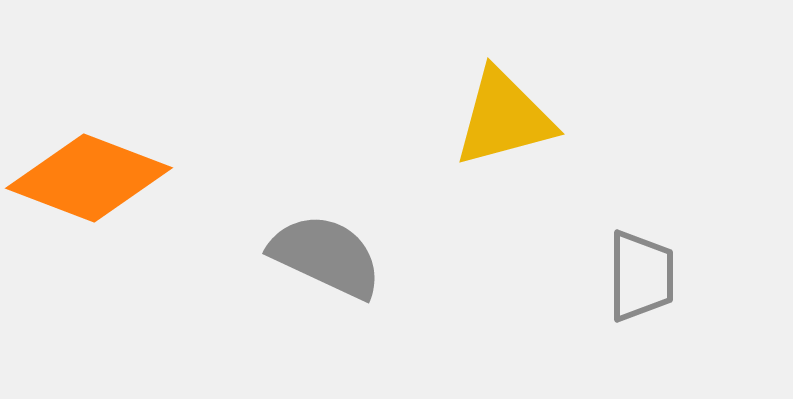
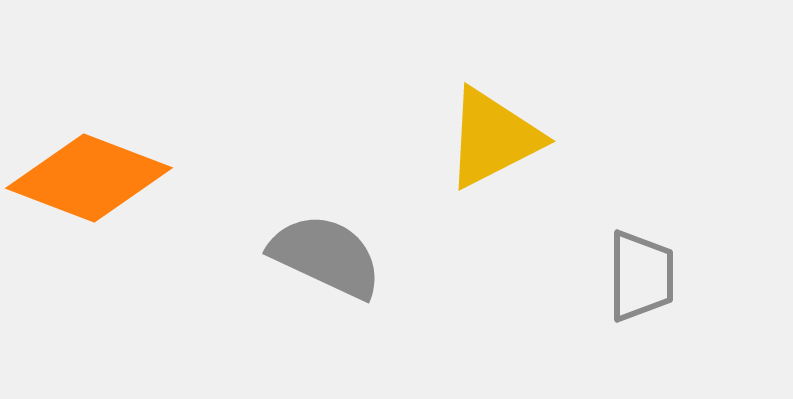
yellow triangle: moved 11 px left, 20 px down; rotated 12 degrees counterclockwise
